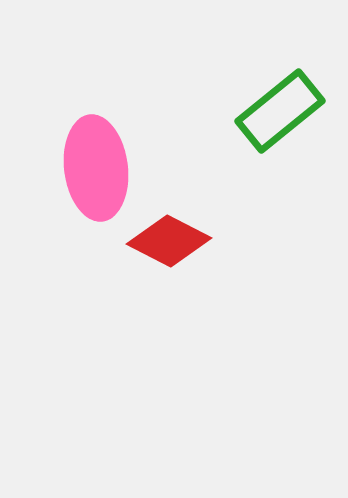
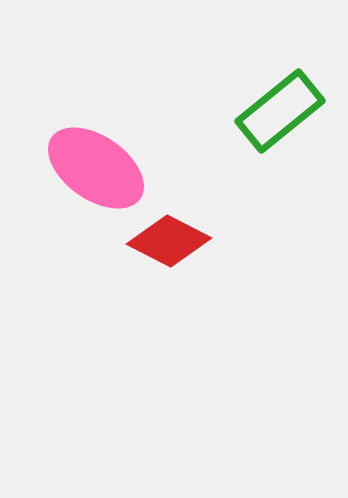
pink ellipse: rotated 48 degrees counterclockwise
